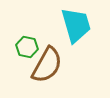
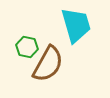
brown semicircle: moved 1 px right, 1 px up
